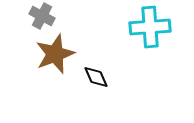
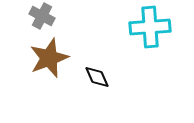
brown star: moved 6 px left, 4 px down
black diamond: moved 1 px right
